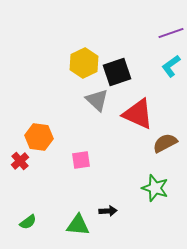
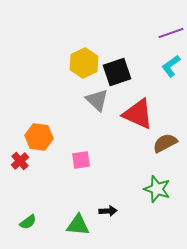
green star: moved 2 px right, 1 px down
